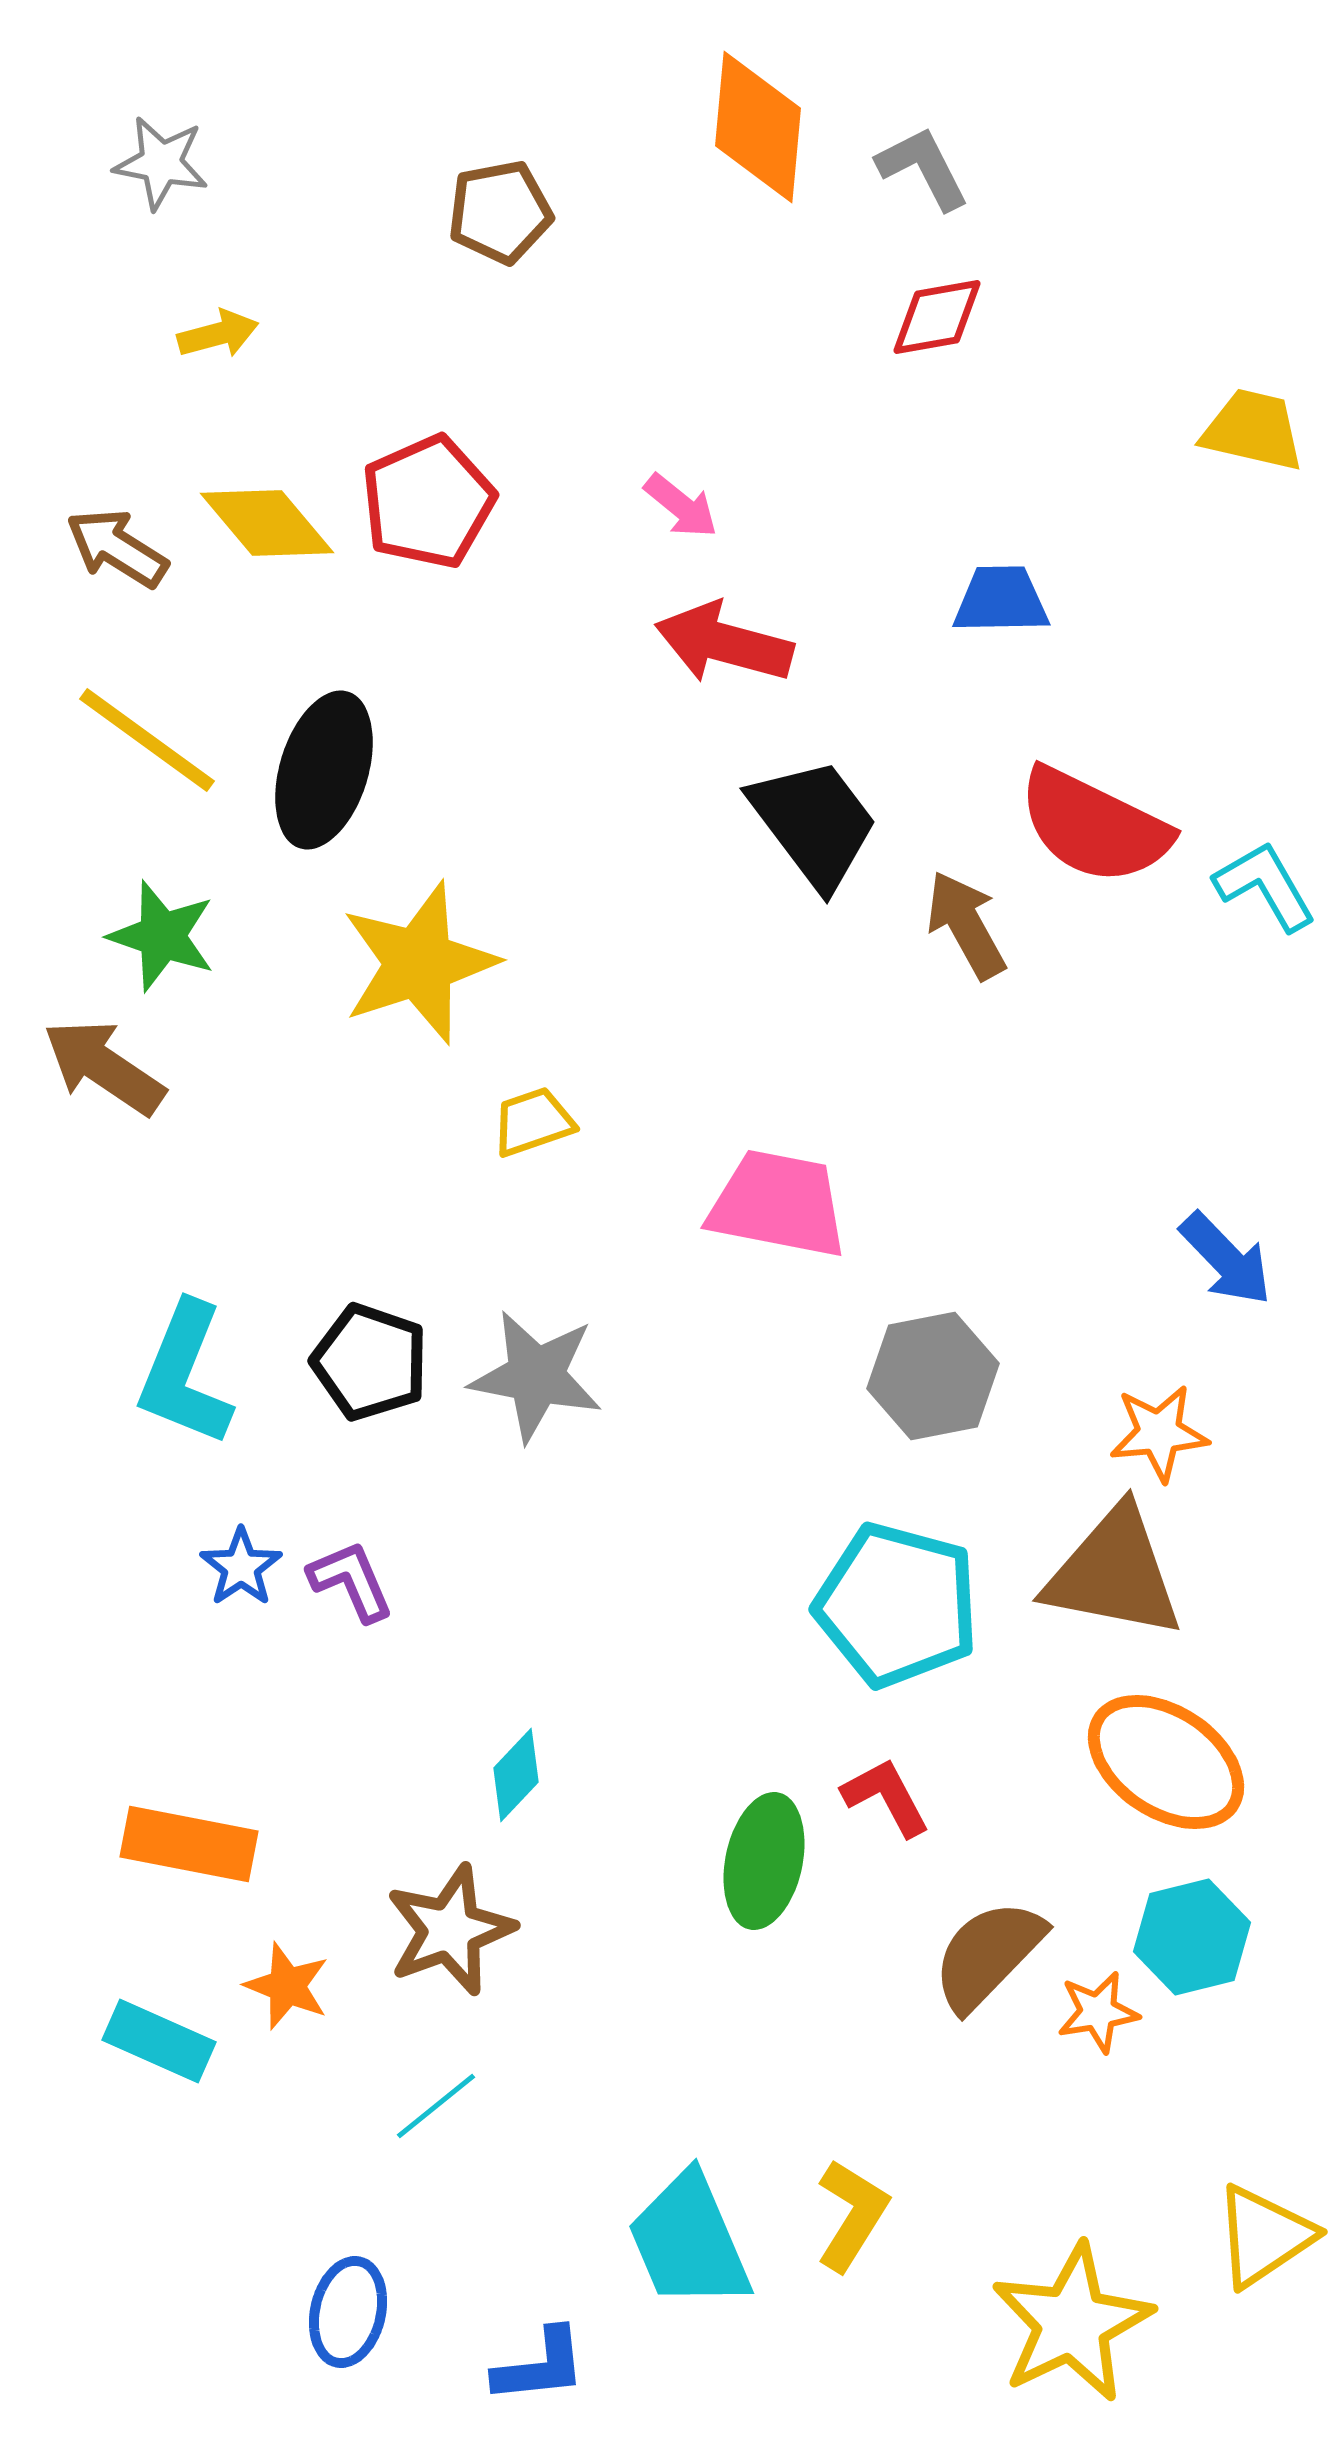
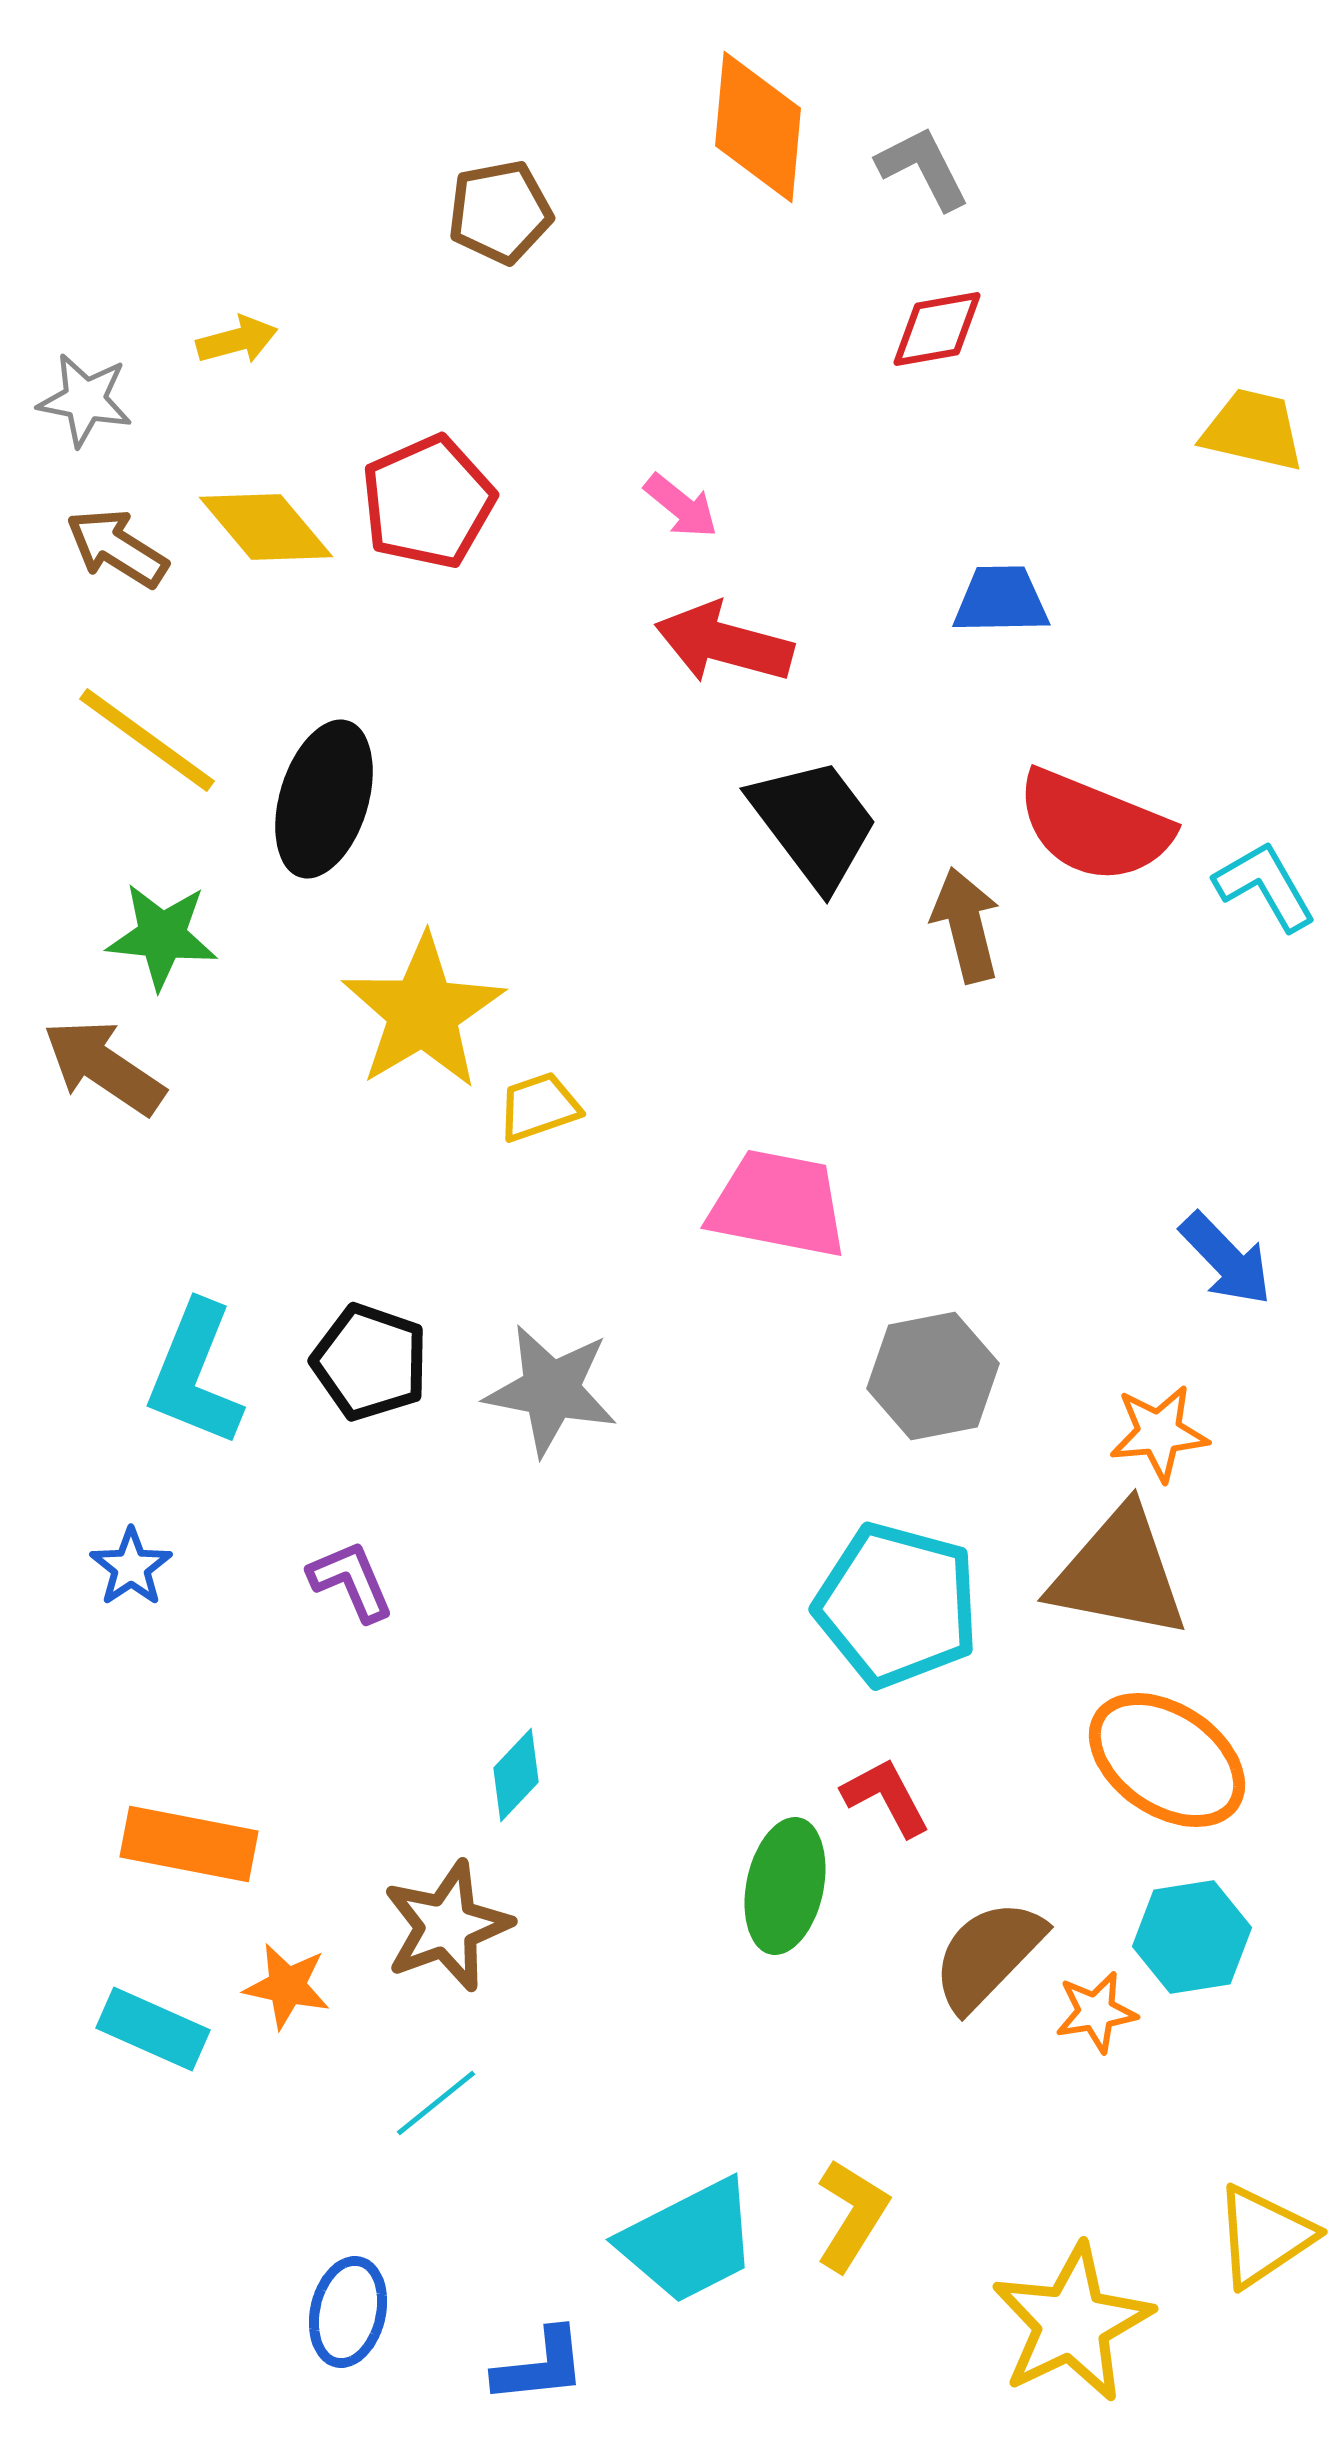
gray star at (161, 163): moved 76 px left, 237 px down
red diamond at (937, 317): moved 12 px down
yellow arrow at (218, 334): moved 19 px right, 6 px down
yellow diamond at (267, 523): moved 1 px left, 4 px down
black ellipse at (324, 770): moved 29 px down
red semicircle at (1094, 826): rotated 4 degrees counterclockwise
brown arrow at (966, 925): rotated 15 degrees clockwise
green star at (162, 936): rotated 13 degrees counterclockwise
yellow star at (419, 963): moved 4 px right, 49 px down; rotated 13 degrees counterclockwise
yellow trapezoid at (533, 1122): moved 6 px right, 15 px up
cyan L-shape at (185, 1374): moved 10 px right
gray star at (536, 1376): moved 15 px right, 14 px down
blue star at (241, 1567): moved 110 px left
brown triangle at (1114, 1573): moved 5 px right
orange ellipse at (1166, 1762): moved 1 px right, 2 px up
green ellipse at (764, 1861): moved 21 px right, 25 px down
brown star at (450, 1930): moved 3 px left, 4 px up
cyan hexagon at (1192, 1937): rotated 5 degrees clockwise
orange star at (287, 1986): rotated 10 degrees counterclockwise
orange star at (1098, 2012): moved 2 px left
cyan rectangle at (159, 2041): moved 6 px left, 12 px up
cyan line at (436, 2106): moved 3 px up
cyan trapezoid at (689, 2241): rotated 94 degrees counterclockwise
